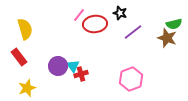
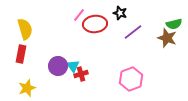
red rectangle: moved 2 px right, 3 px up; rotated 48 degrees clockwise
